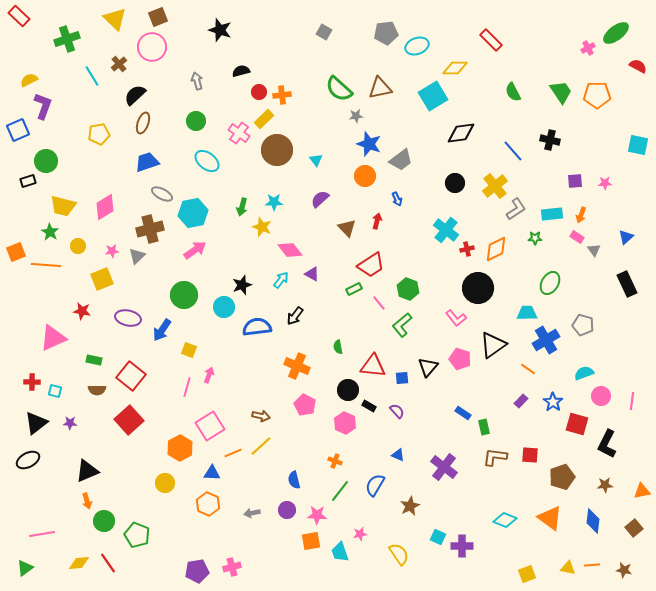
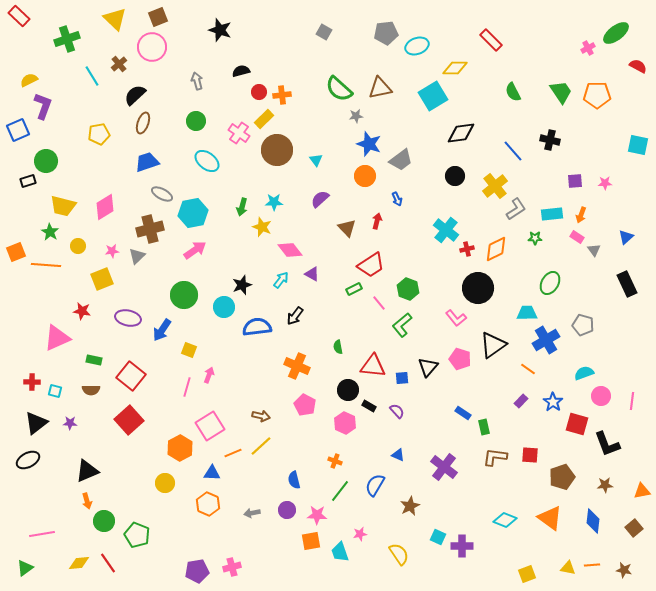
black circle at (455, 183): moved 7 px up
pink triangle at (53, 338): moved 4 px right
brown semicircle at (97, 390): moved 6 px left
black L-shape at (607, 444): rotated 48 degrees counterclockwise
